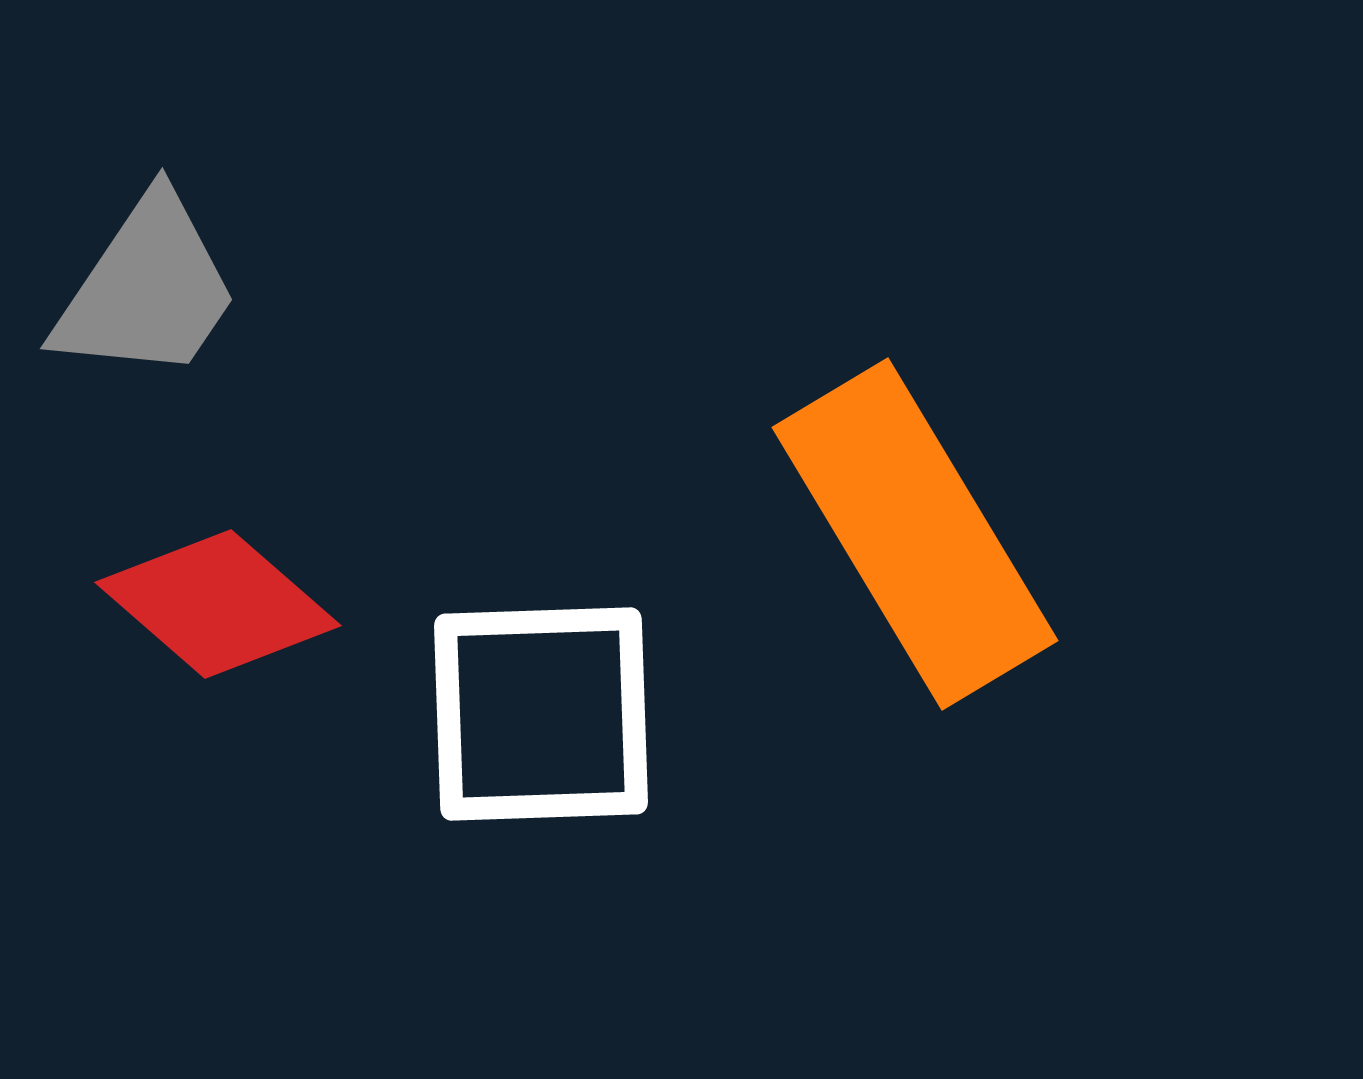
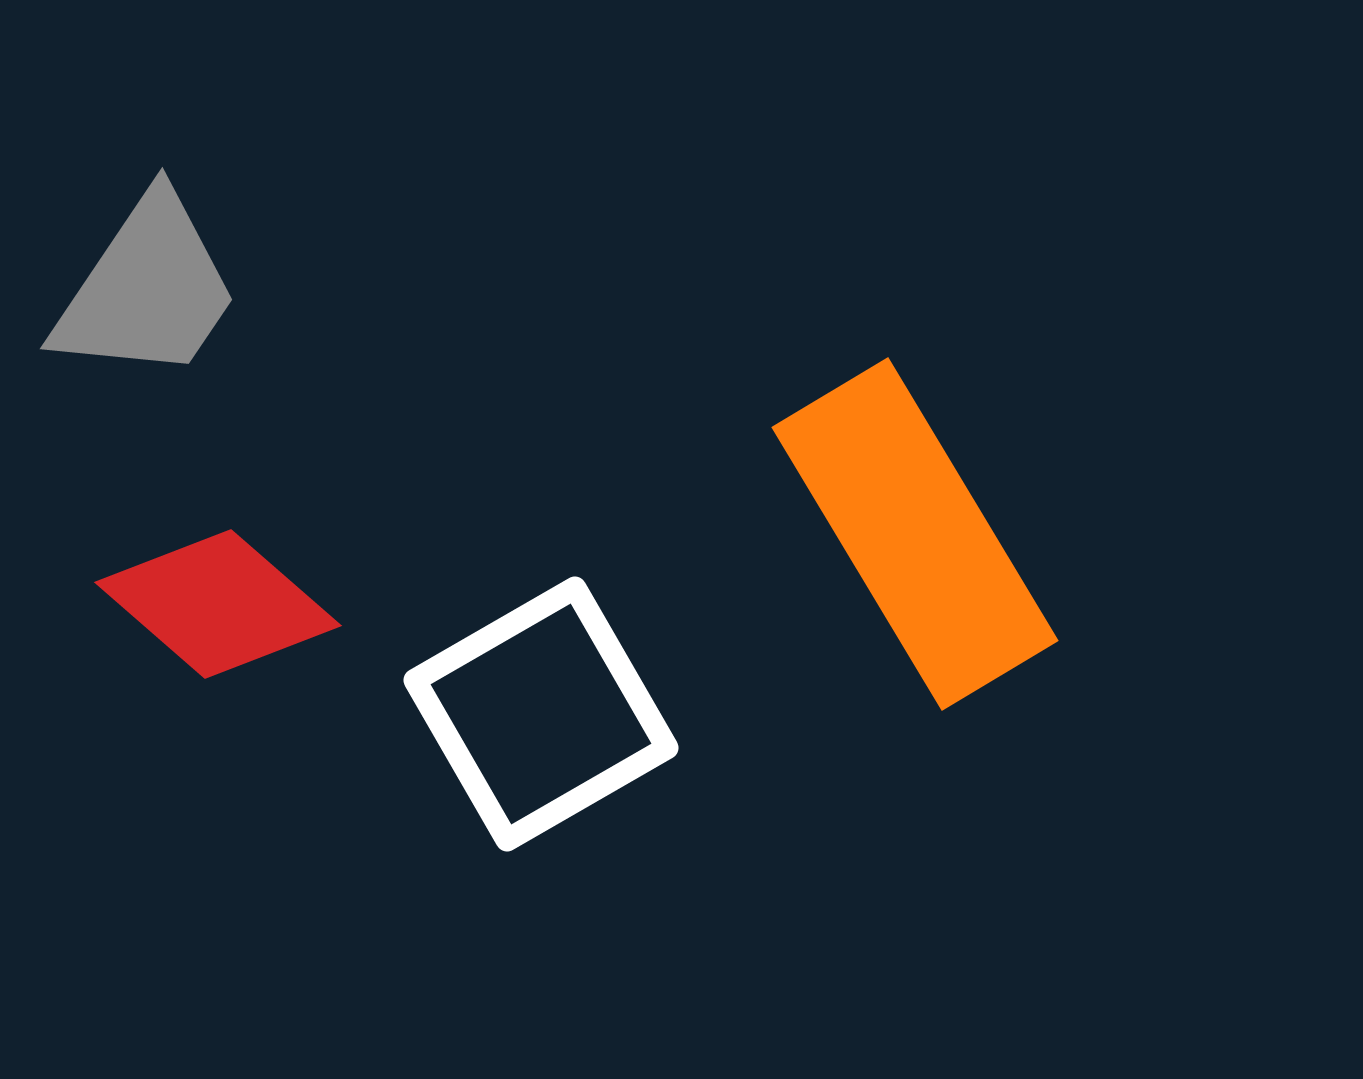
white square: rotated 28 degrees counterclockwise
